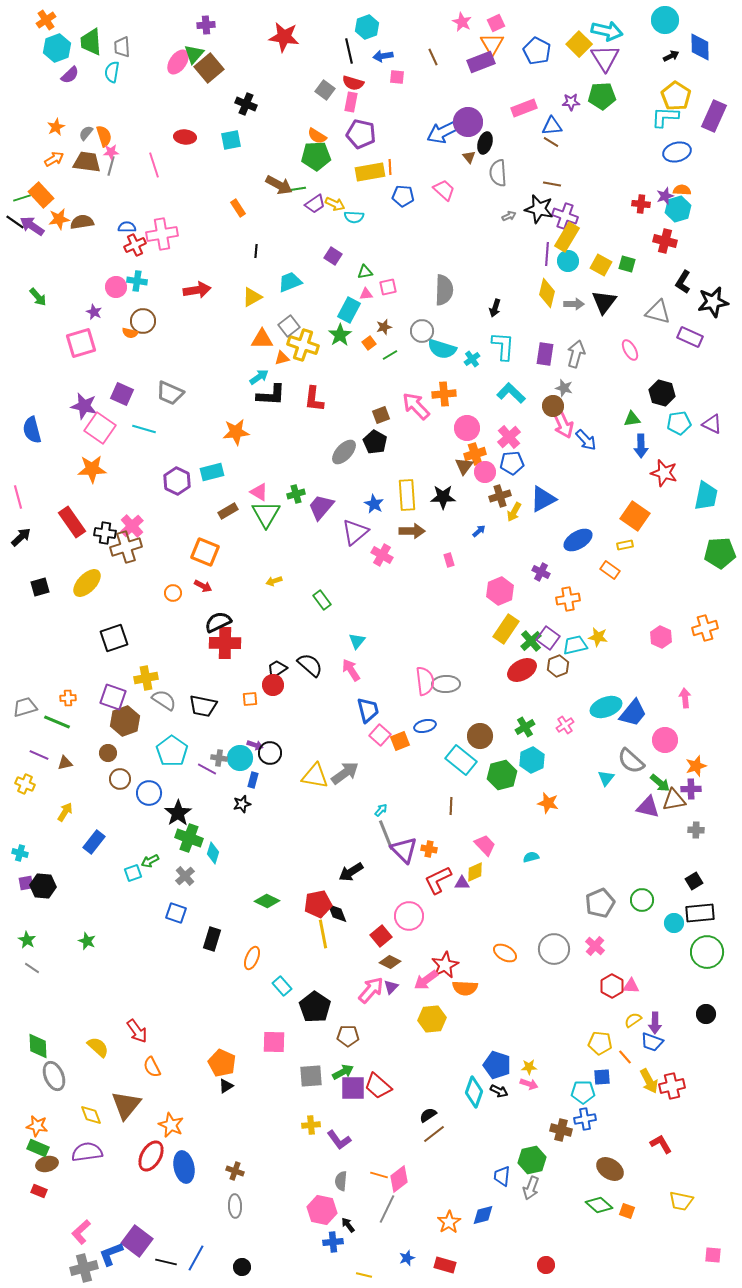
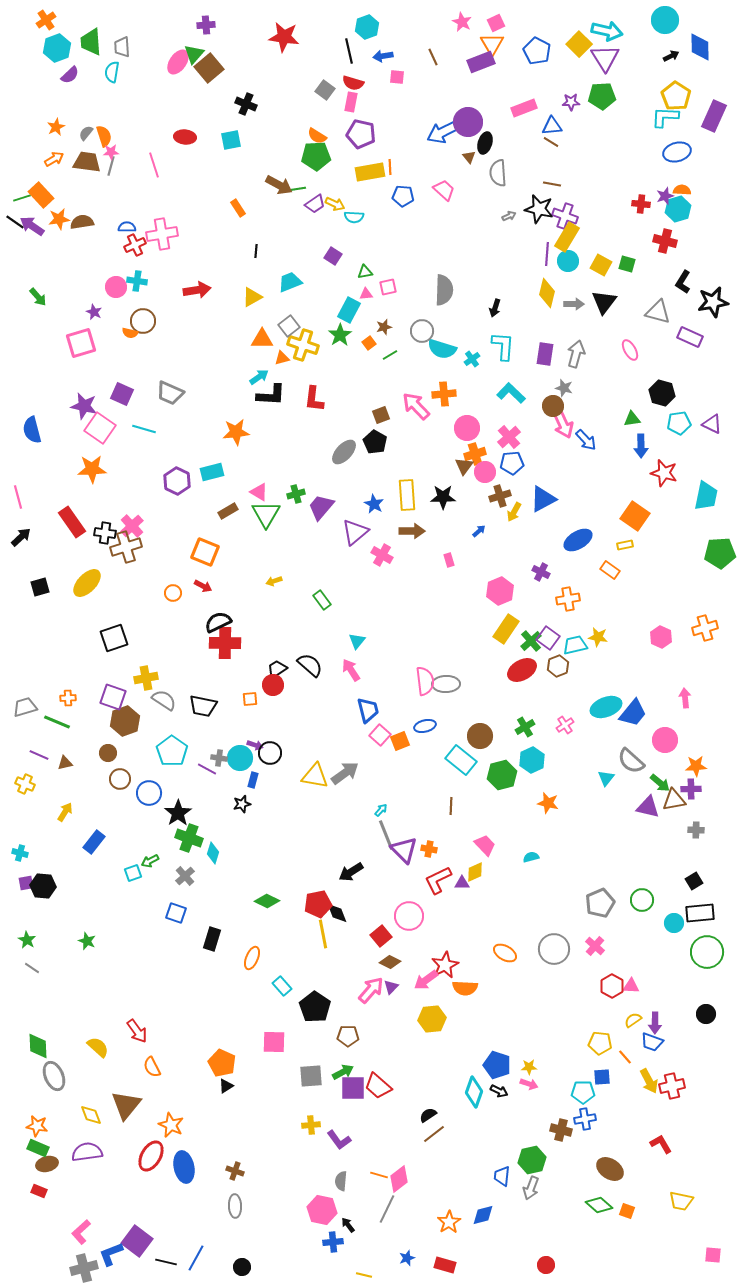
orange star at (696, 766): rotated 15 degrees clockwise
